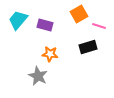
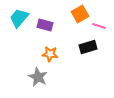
orange square: moved 1 px right
cyan trapezoid: moved 1 px right, 2 px up
gray star: moved 1 px down
